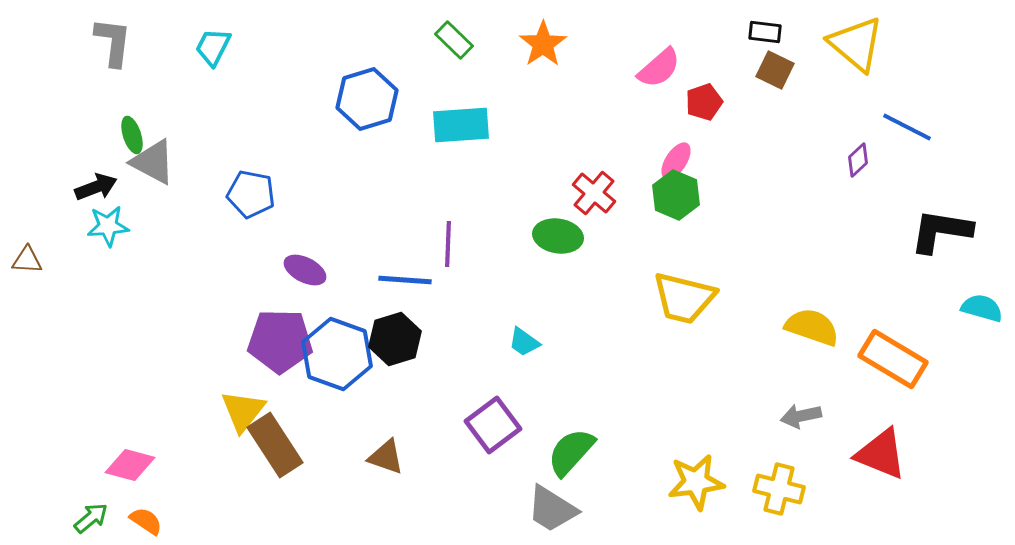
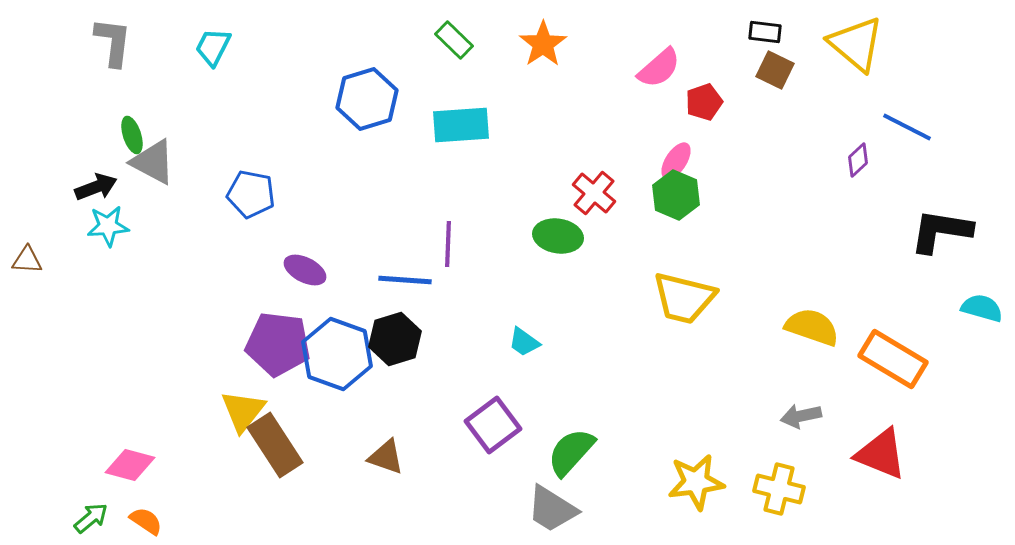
purple pentagon at (280, 341): moved 2 px left, 3 px down; rotated 6 degrees clockwise
